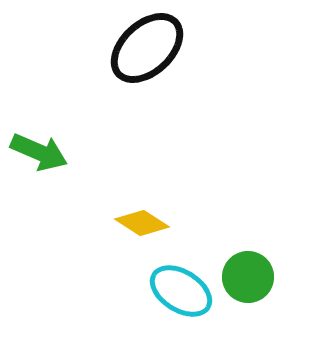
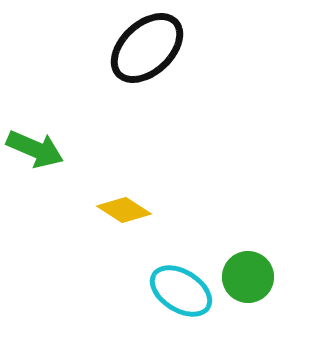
green arrow: moved 4 px left, 3 px up
yellow diamond: moved 18 px left, 13 px up
